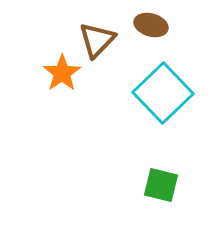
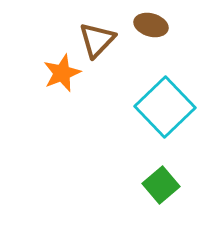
orange star: rotated 12 degrees clockwise
cyan square: moved 2 px right, 14 px down
green square: rotated 36 degrees clockwise
